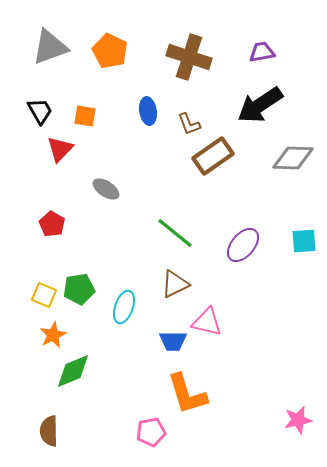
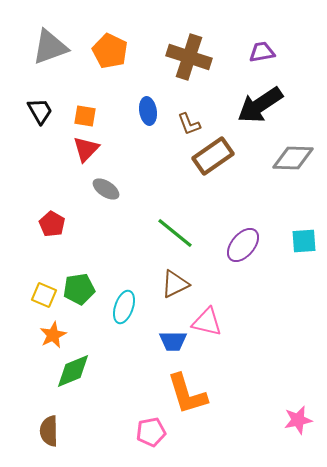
red triangle: moved 26 px right
